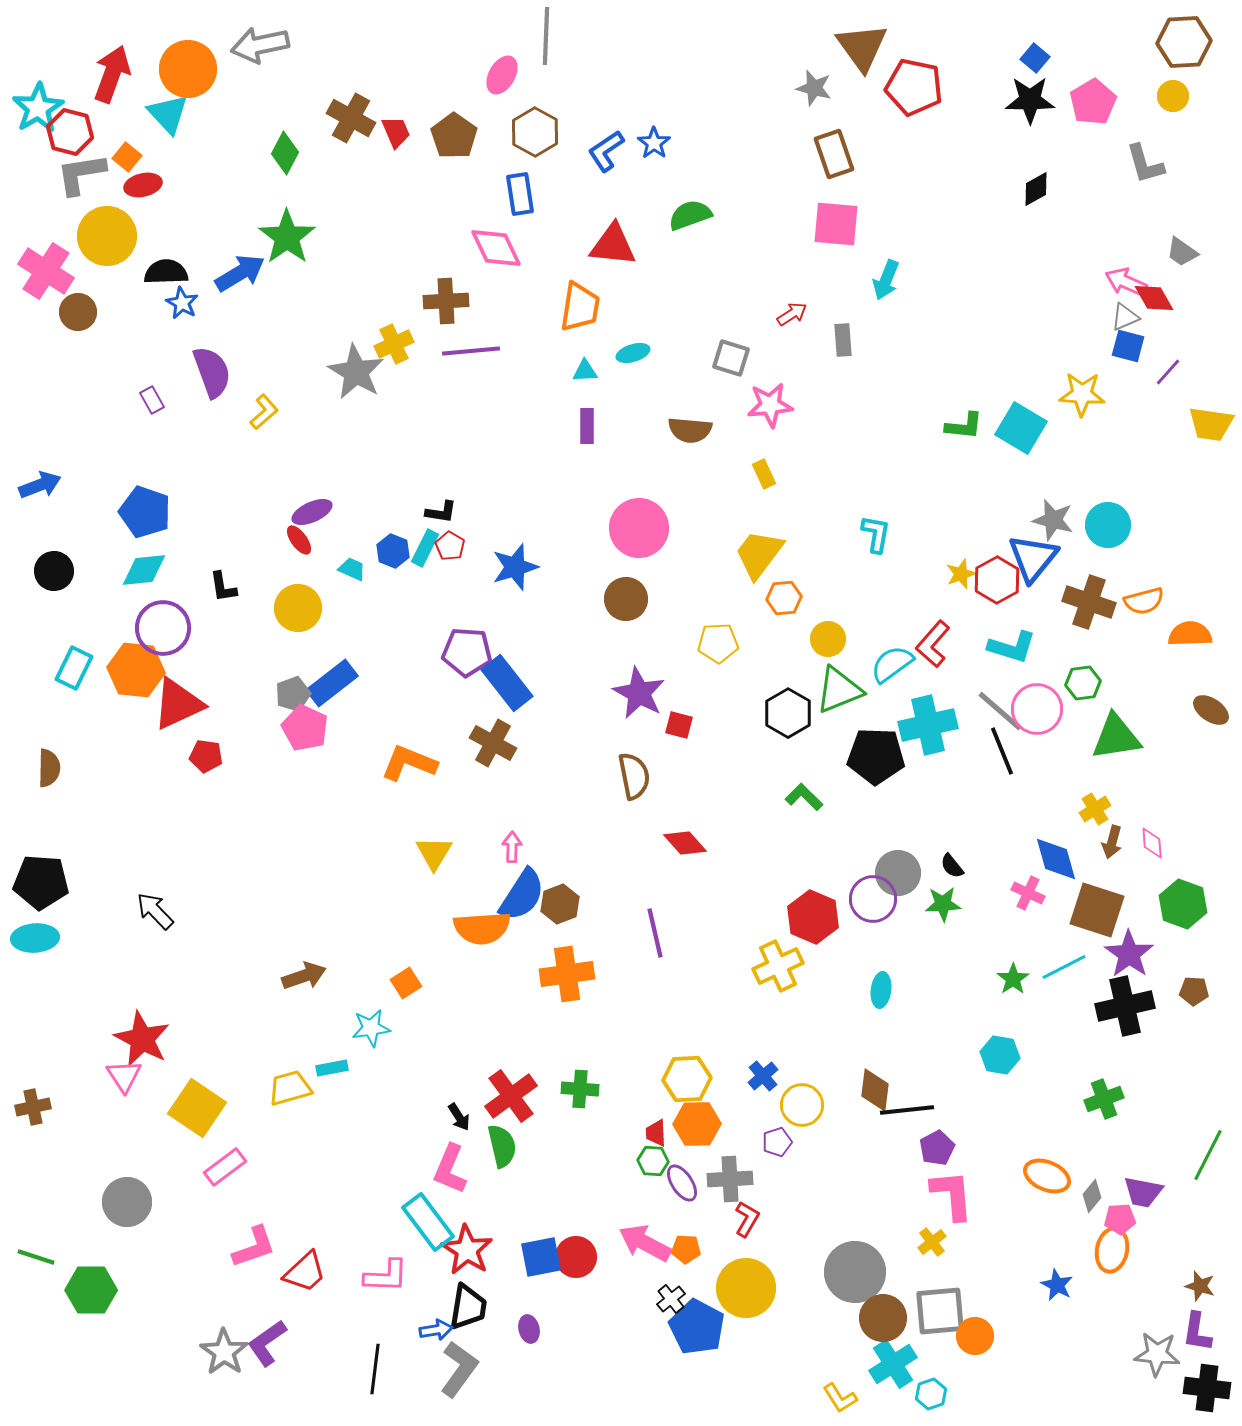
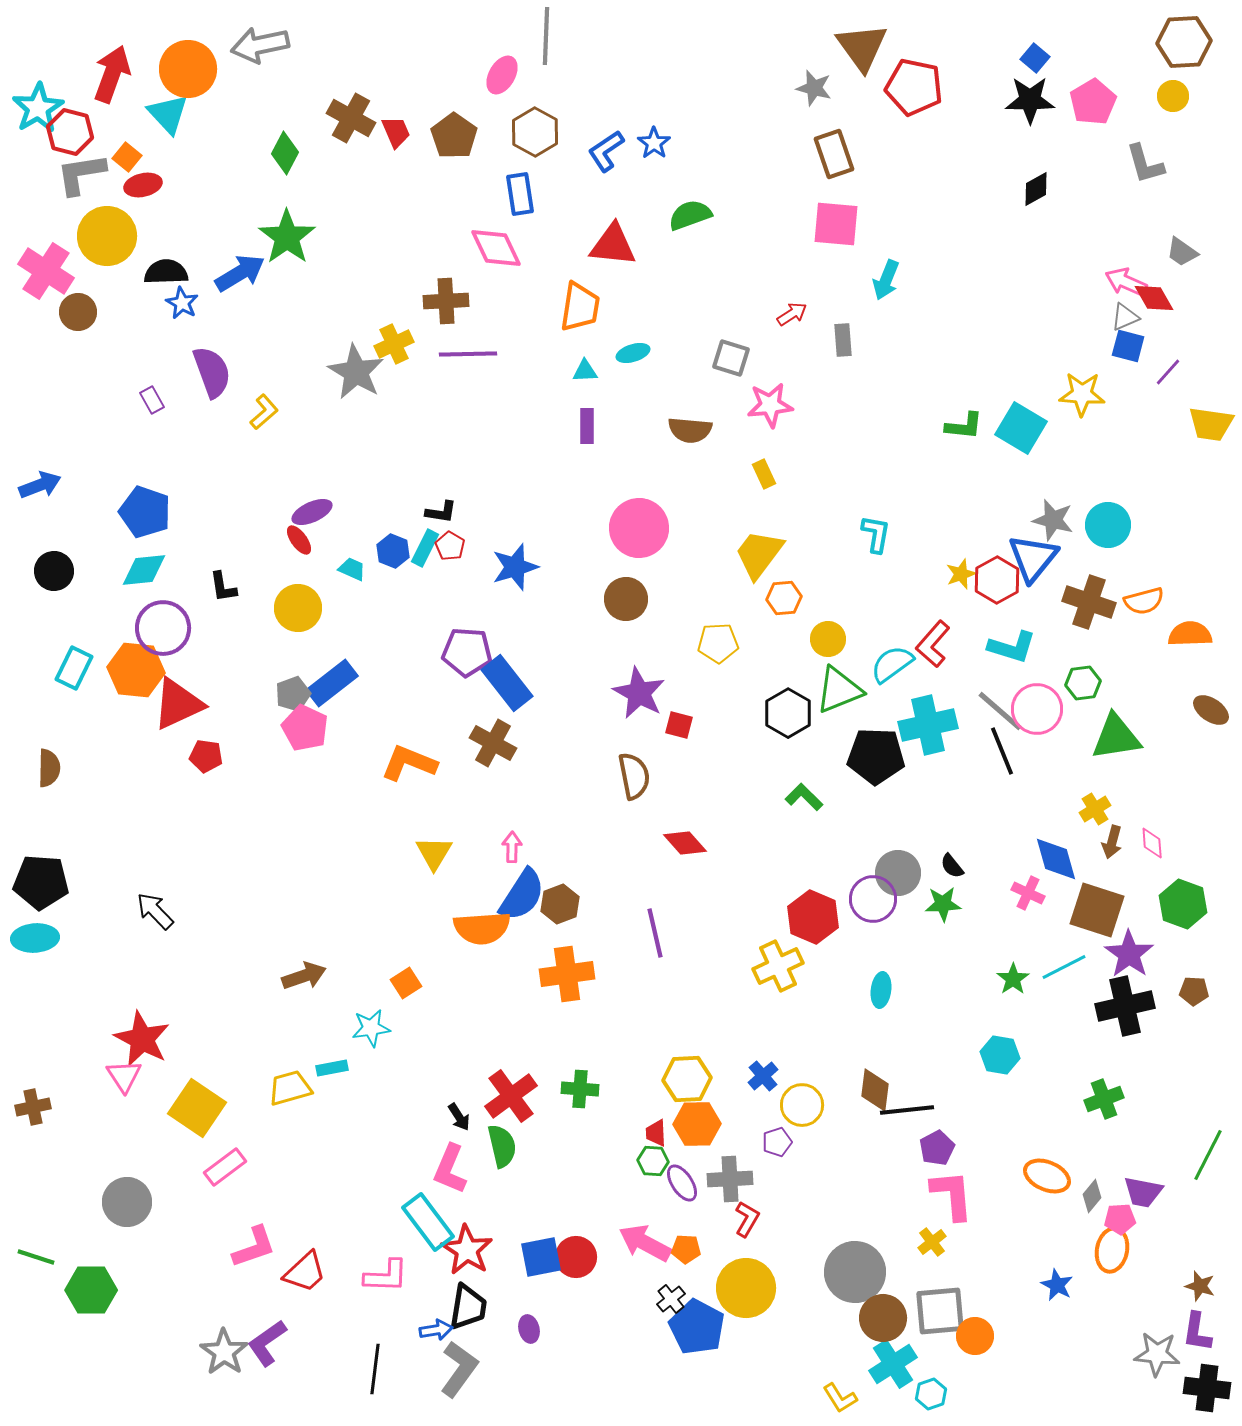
purple line at (471, 351): moved 3 px left, 3 px down; rotated 4 degrees clockwise
